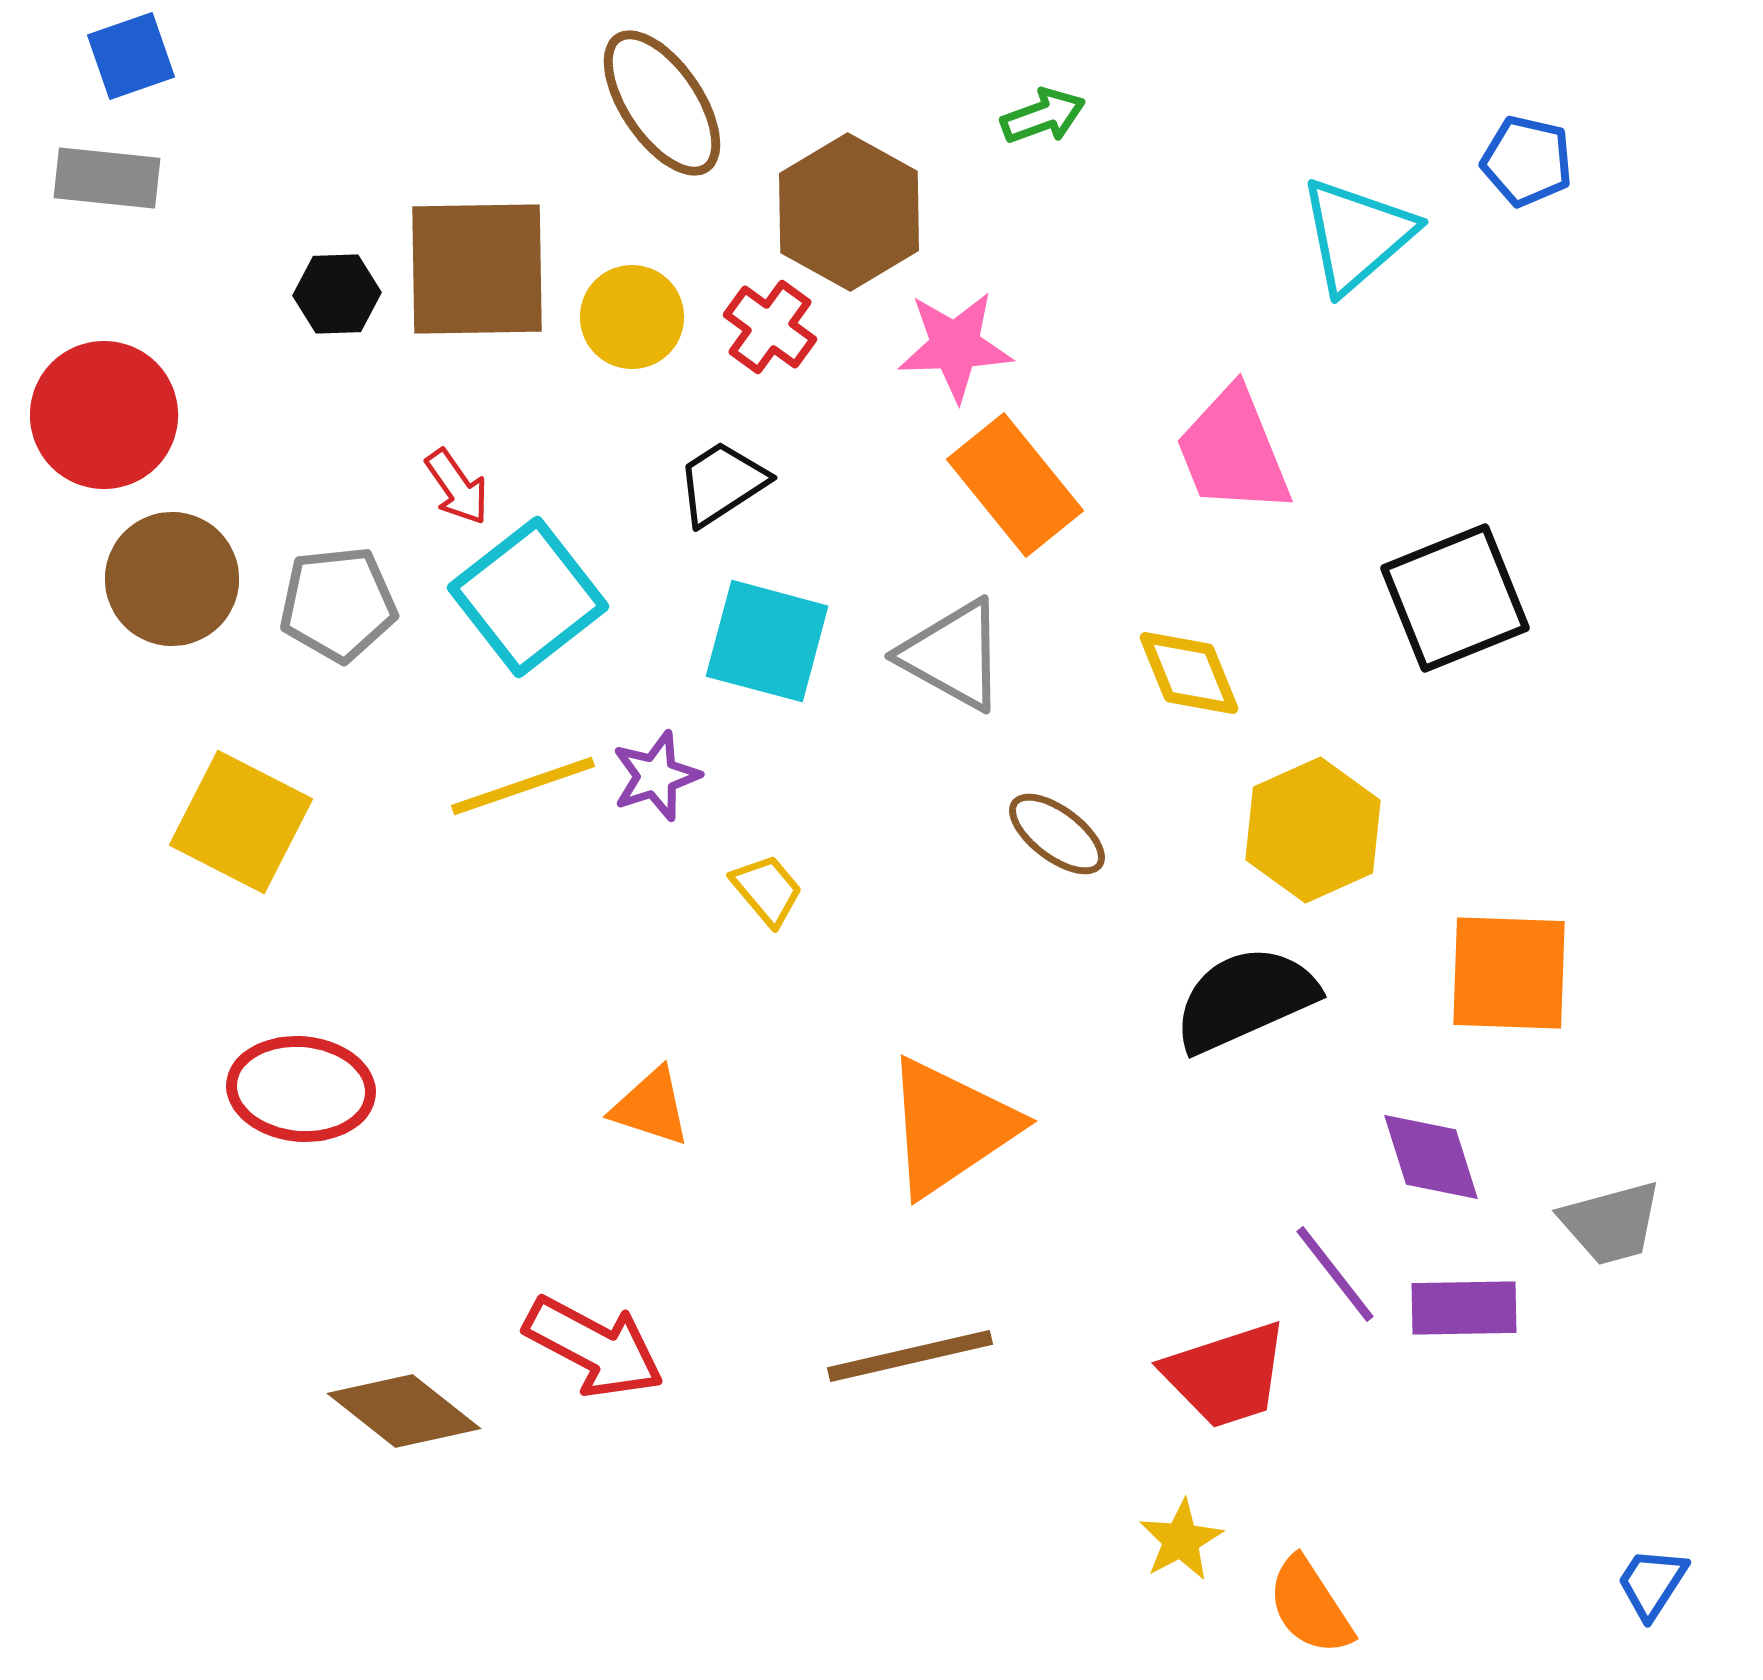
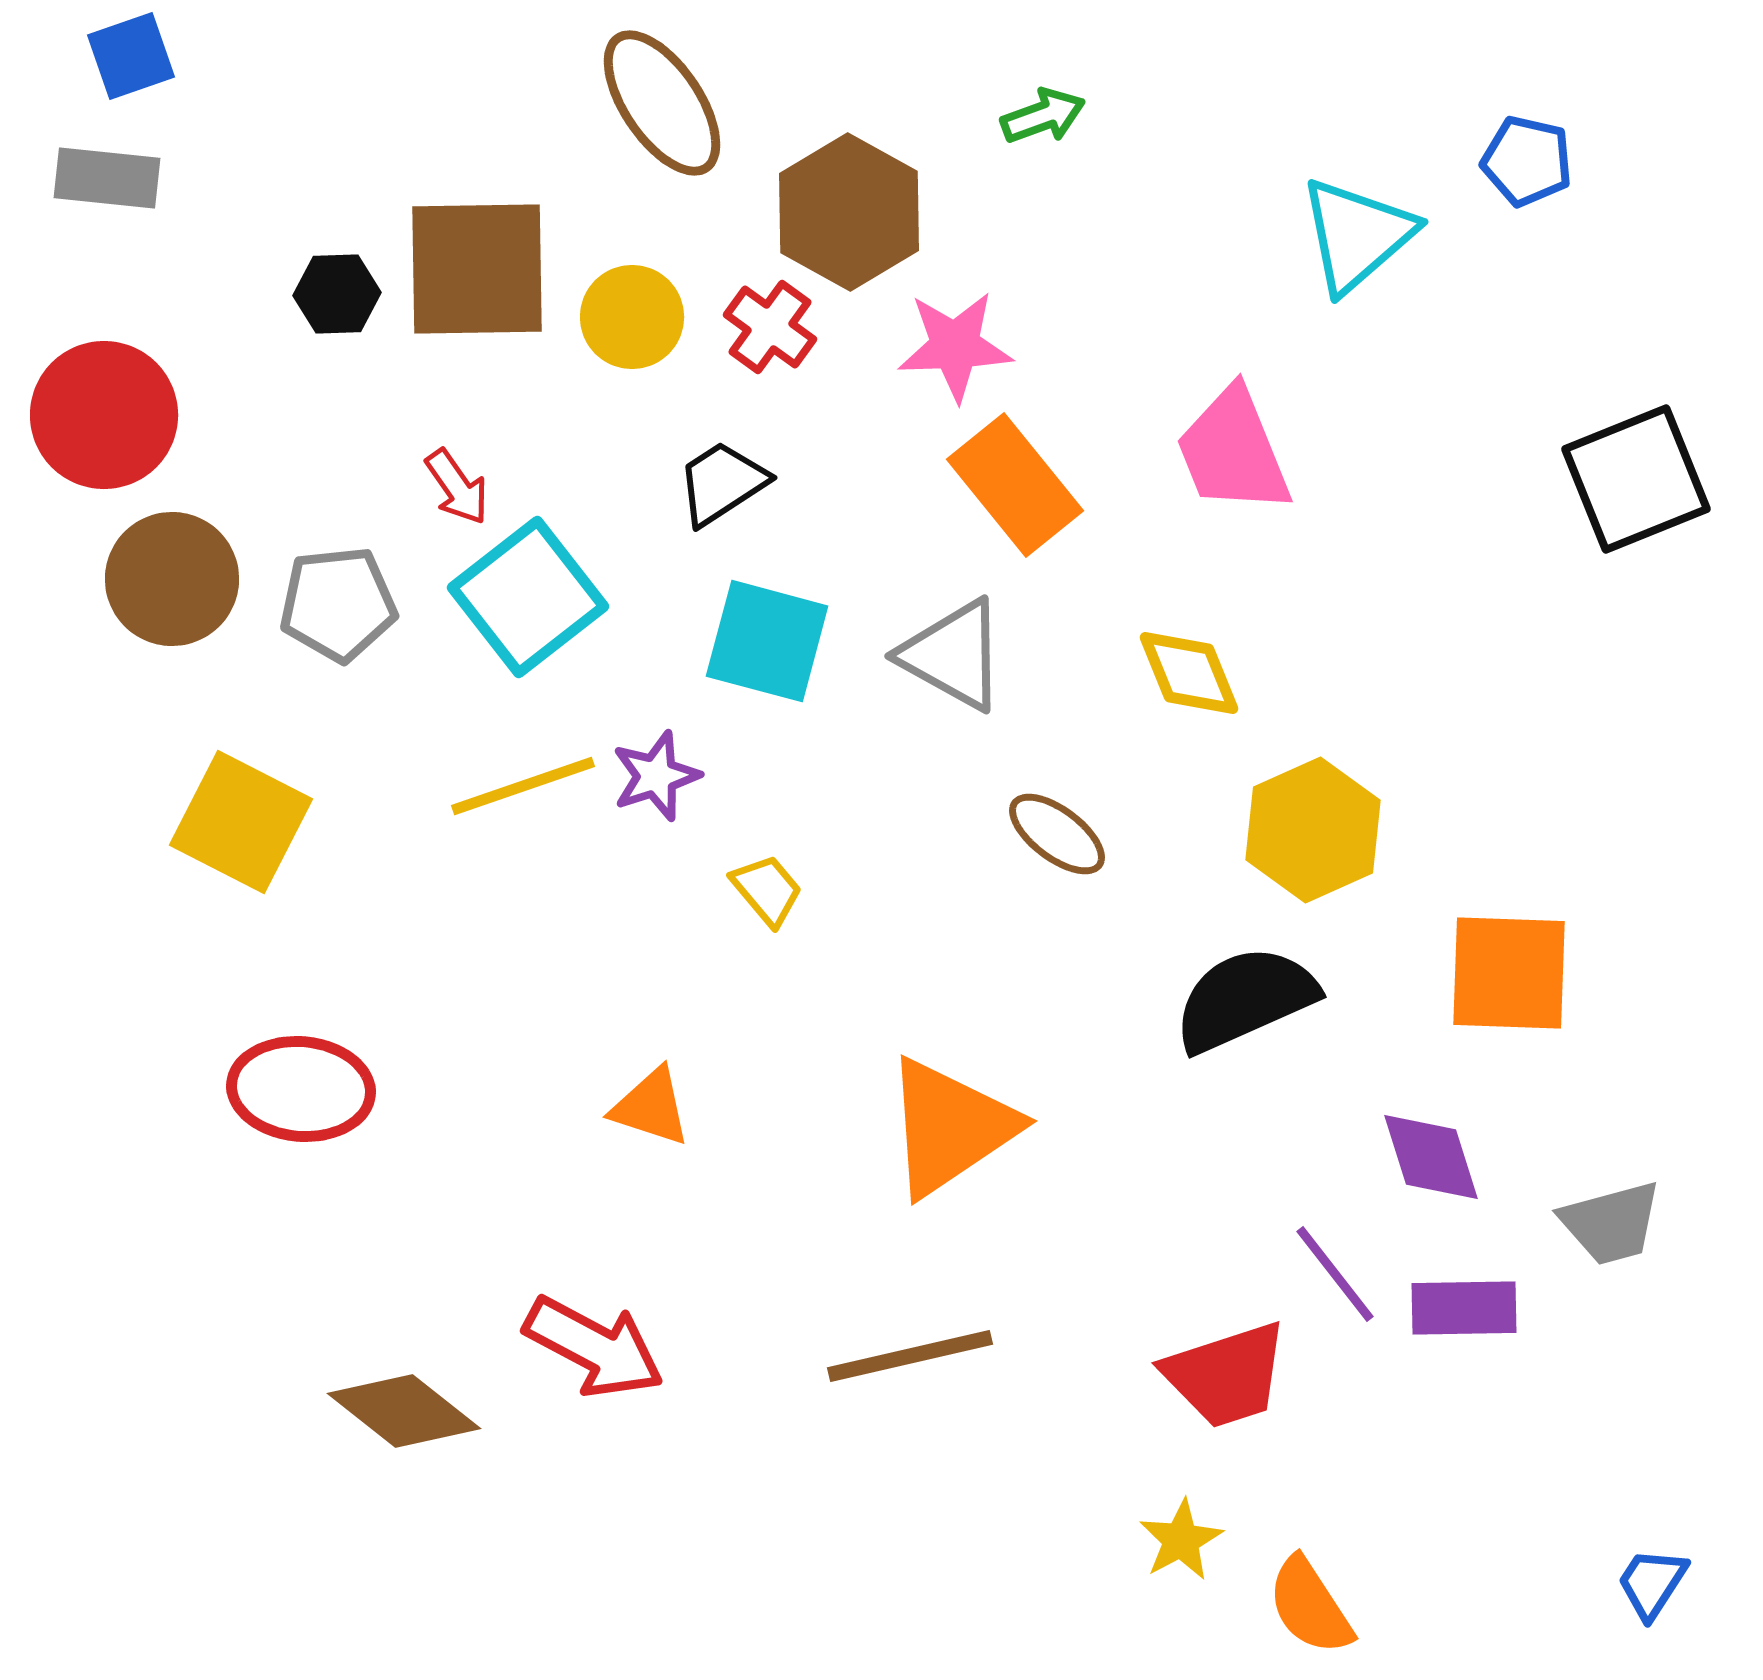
black square at (1455, 598): moved 181 px right, 119 px up
